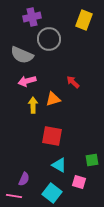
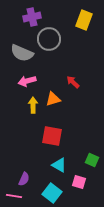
gray semicircle: moved 2 px up
green square: rotated 32 degrees clockwise
